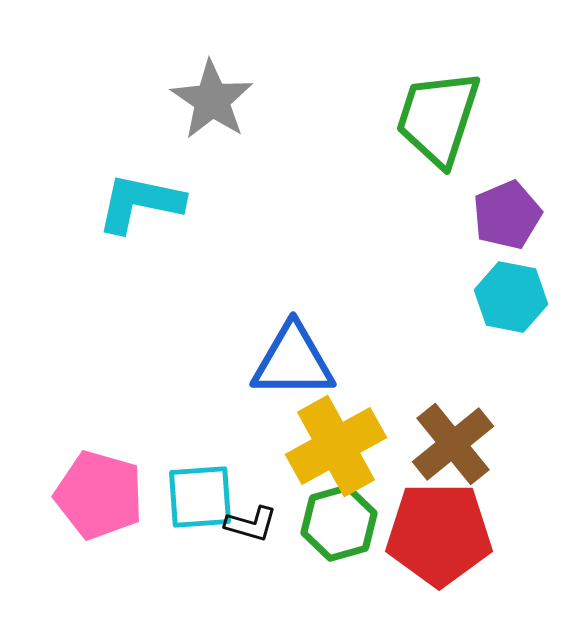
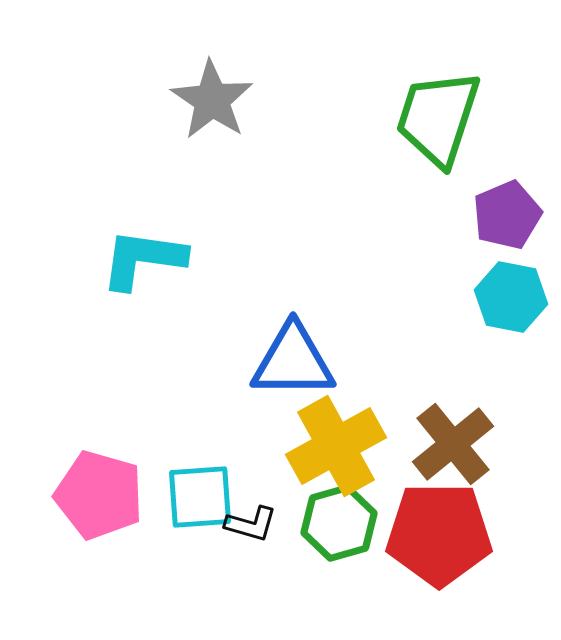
cyan L-shape: moved 3 px right, 56 px down; rotated 4 degrees counterclockwise
